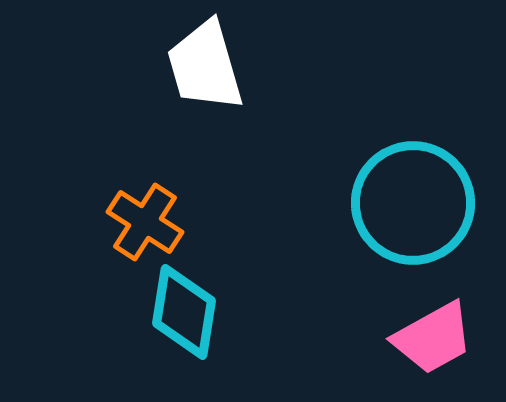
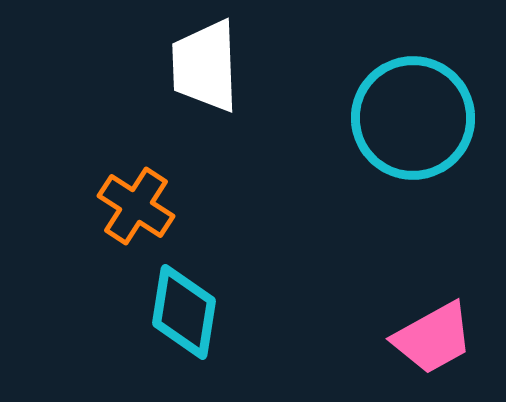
white trapezoid: rotated 14 degrees clockwise
cyan circle: moved 85 px up
orange cross: moved 9 px left, 16 px up
